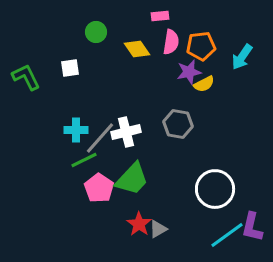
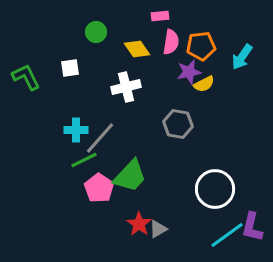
white cross: moved 45 px up
green trapezoid: moved 2 px left, 3 px up
